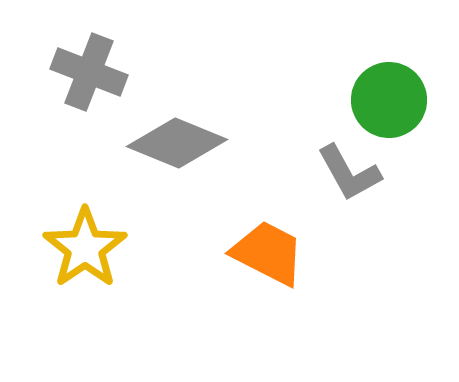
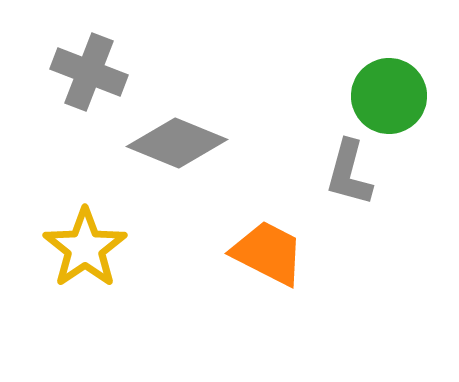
green circle: moved 4 px up
gray L-shape: rotated 44 degrees clockwise
